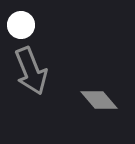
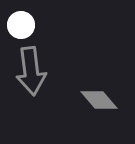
gray arrow: rotated 15 degrees clockwise
